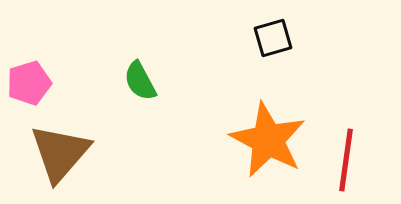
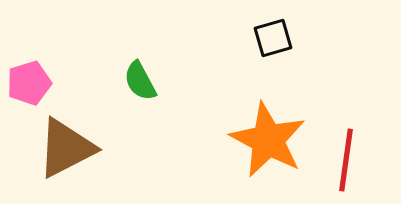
brown triangle: moved 6 px right, 5 px up; rotated 22 degrees clockwise
